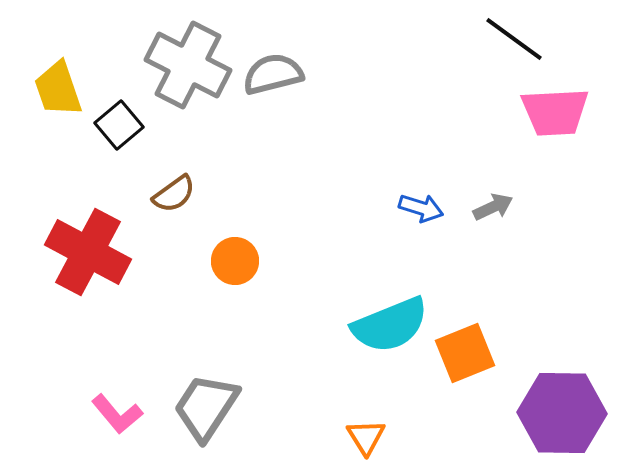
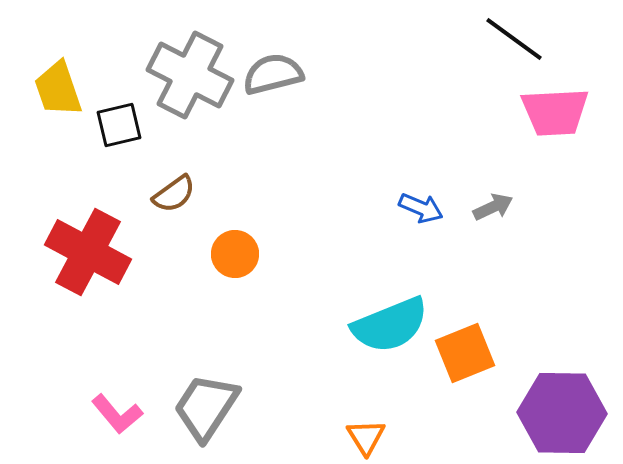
gray cross: moved 2 px right, 10 px down
black square: rotated 27 degrees clockwise
blue arrow: rotated 6 degrees clockwise
orange circle: moved 7 px up
